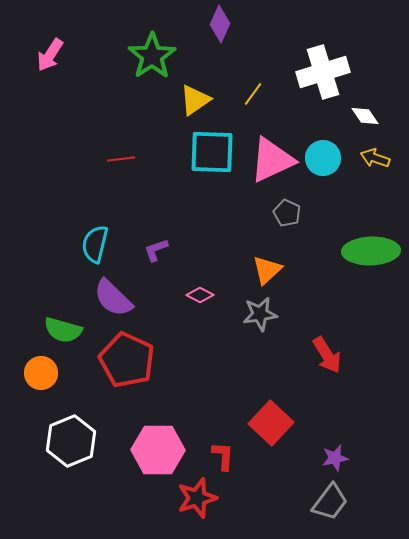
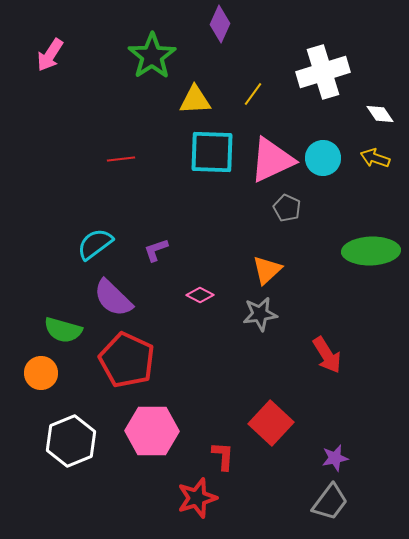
yellow triangle: rotated 32 degrees clockwise
white diamond: moved 15 px right, 2 px up
gray pentagon: moved 5 px up
cyan semicircle: rotated 39 degrees clockwise
pink hexagon: moved 6 px left, 19 px up
